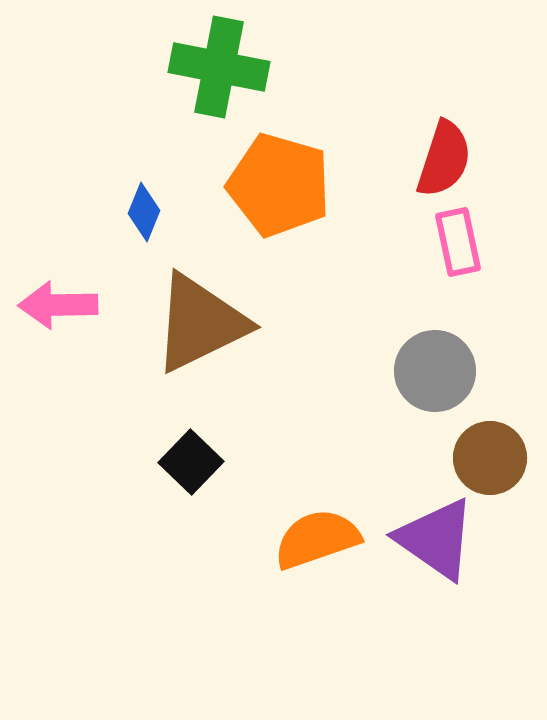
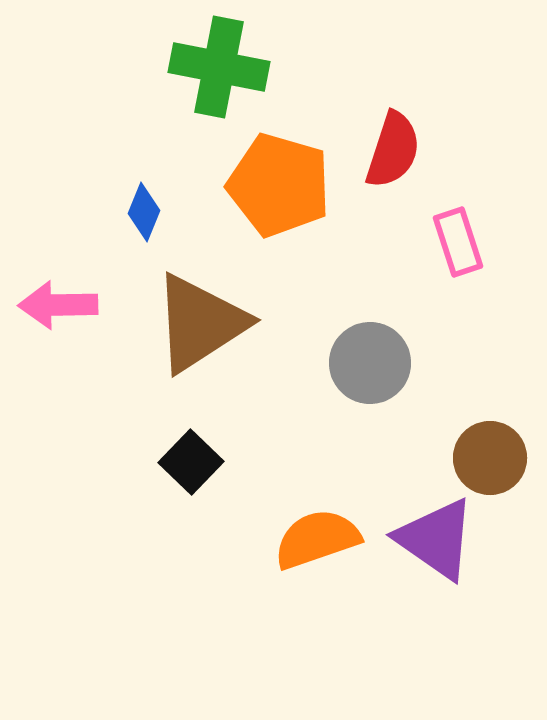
red semicircle: moved 51 px left, 9 px up
pink rectangle: rotated 6 degrees counterclockwise
brown triangle: rotated 7 degrees counterclockwise
gray circle: moved 65 px left, 8 px up
